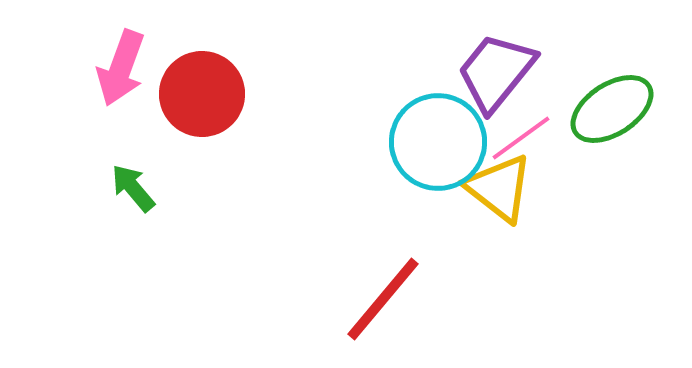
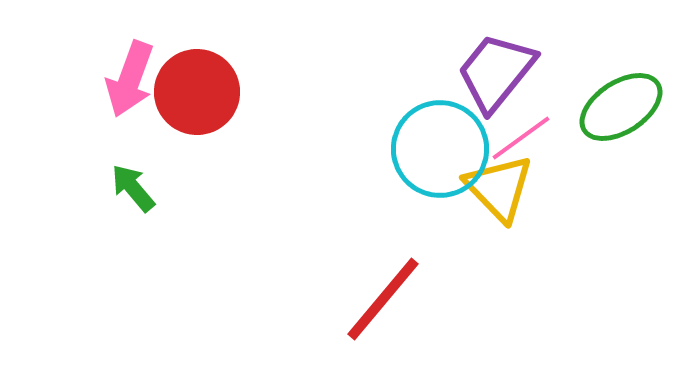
pink arrow: moved 9 px right, 11 px down
red circle: moved 5 px left, 2 px up
green ellipse: moved 9 px right, 2 px up
cyan circle: moved 2 px right, 7 px down
yellow triangle: rotated 8 degrees clockwise
